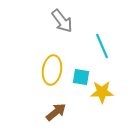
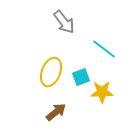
gray arrow: moved 2 px right, 1 px down
cyan line: moved 2 px right, 3 px down; rotated 30 degrees counterclockwise
yellow ellipse: moved 1 px left, 2 px down; rotated 12 degrees clockwise
cyan square: rotated 30 degrees counterclockwise
